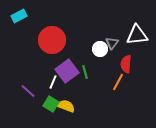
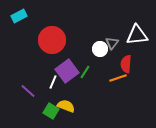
green line: rotated 48 degrees clockwise
orange line: moved 4 px up; rotated 42 degrees clockwise
green square: moved 7 px down
